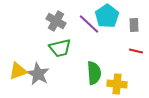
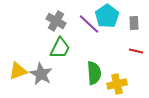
gray rectangle: moved 2 px up
green trapezoid: rotated 50 degrees counterclockwise
gray star: moved 3 px right
yellow cross: rotated 18 degrees counterclockwise
